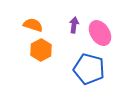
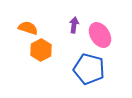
orange semicircle: moved 5 px left, 3 px down
pink ellipse: moved 2 px down
